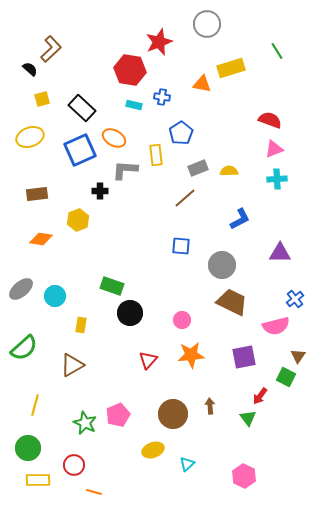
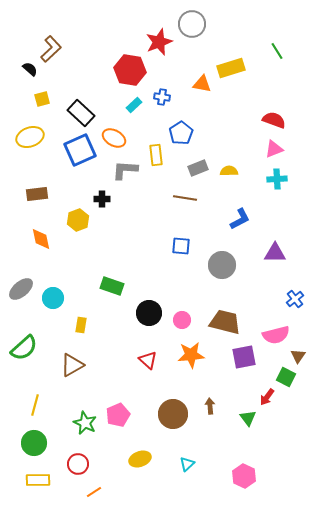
gray circle at (207, 24): moved 15 px left
cyan rectangle at (134, 105): rotated 56 degrees counterclockwise
black rectangle at (82, 108): moved 1 px left, 5 px down
red semicircle at (270, 120): moved 4 px right
black cross at (100, 191): moved 2 px right, 8 px down
brown line at (185, 198): rotated 50 degrees clockwise
orange diamond at (41, 239): rotated 70 degrees clockwise
purple triangle at (280, 253): moved 5 px left
cyan circle at (55, 296): moved 2 px left, 2 px down
brown trapezoid at (232, 302): moved 7 px left, 20 px down; rotated 12 degrees counterclockwise
black circle at (130, 313): moved 19 px right
pink semicircle at (276, 326): moved 9 px down
red triangle at (148, 360): rotated 30 degrees counterclockwise
red arrow at (260, 396): moved 7 px right, 1 px down
green circle at (28, 448): moved 6 px right, 5 px up
yellow ellipse at (153, 450): moved 13 px left, 9 px down
red circle at (74, 465): moved 4 px right, 1 px up
orange line at (94, 492): rotated 49 degrees counterclockwise
